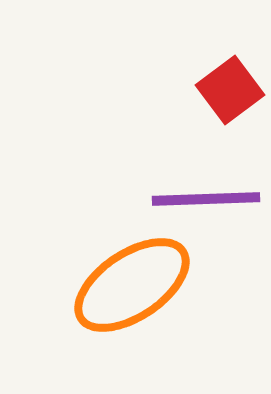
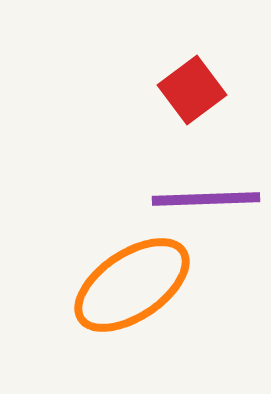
red square: moved 38 px left
